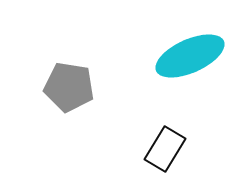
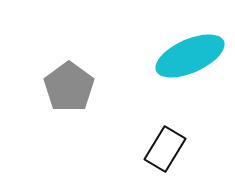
gray pentagon: rotated 27 degrees clockwise
